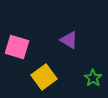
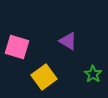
purple triangle: moved 1 px left, 1 px down
green star: moved 4 px up
